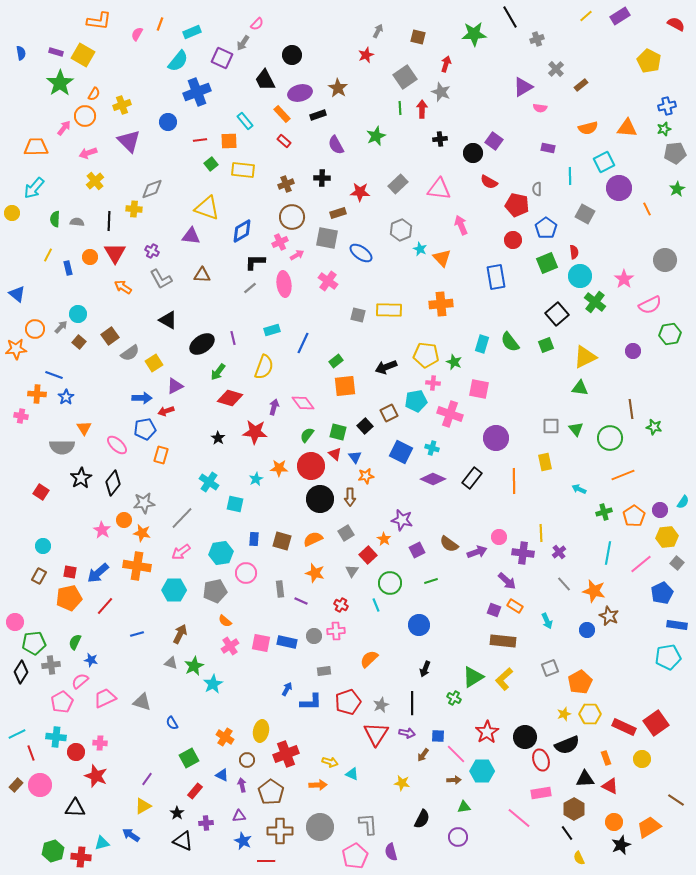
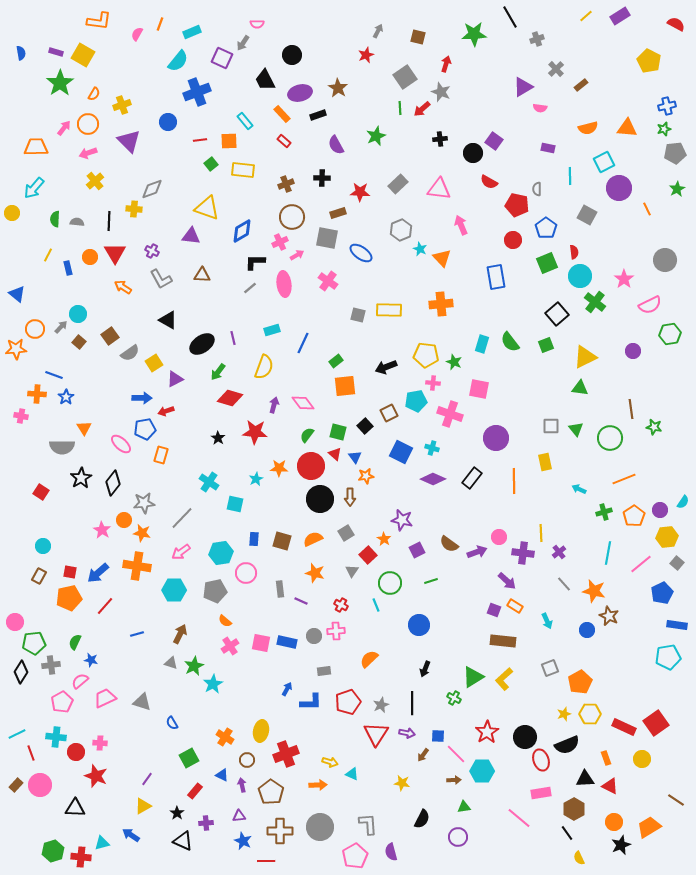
pink semicircle at (257, 24): rotated 48 degrees clockwise
red arrow at (422, 109): rotated 132 degrees counterclockwise
orange circle at (85, 116): moved 3 px right, 8 px down
gray square at (585, 214): moved 2 px right, 1 px down
purple triangle at (175, 386): moved 7 px up
purple arrow at (274, 407): moved 2 px up
pink ellipse at (117, 445): moved 4 px right, 1 px up
orange line at (623, 475): moved 1 px right, 4 px down
